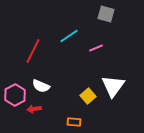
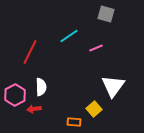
red line: moved 3 px left, 1 px down
white semicircle: moved 1 px down; rotated 114 degrees counterclockwise
yellow square: moved 6 px right, 13 px down
